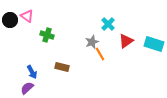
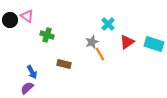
red triangle: moved 1 px right, 1 px down
brown rectangle: moved 2 px right, 3 px up
